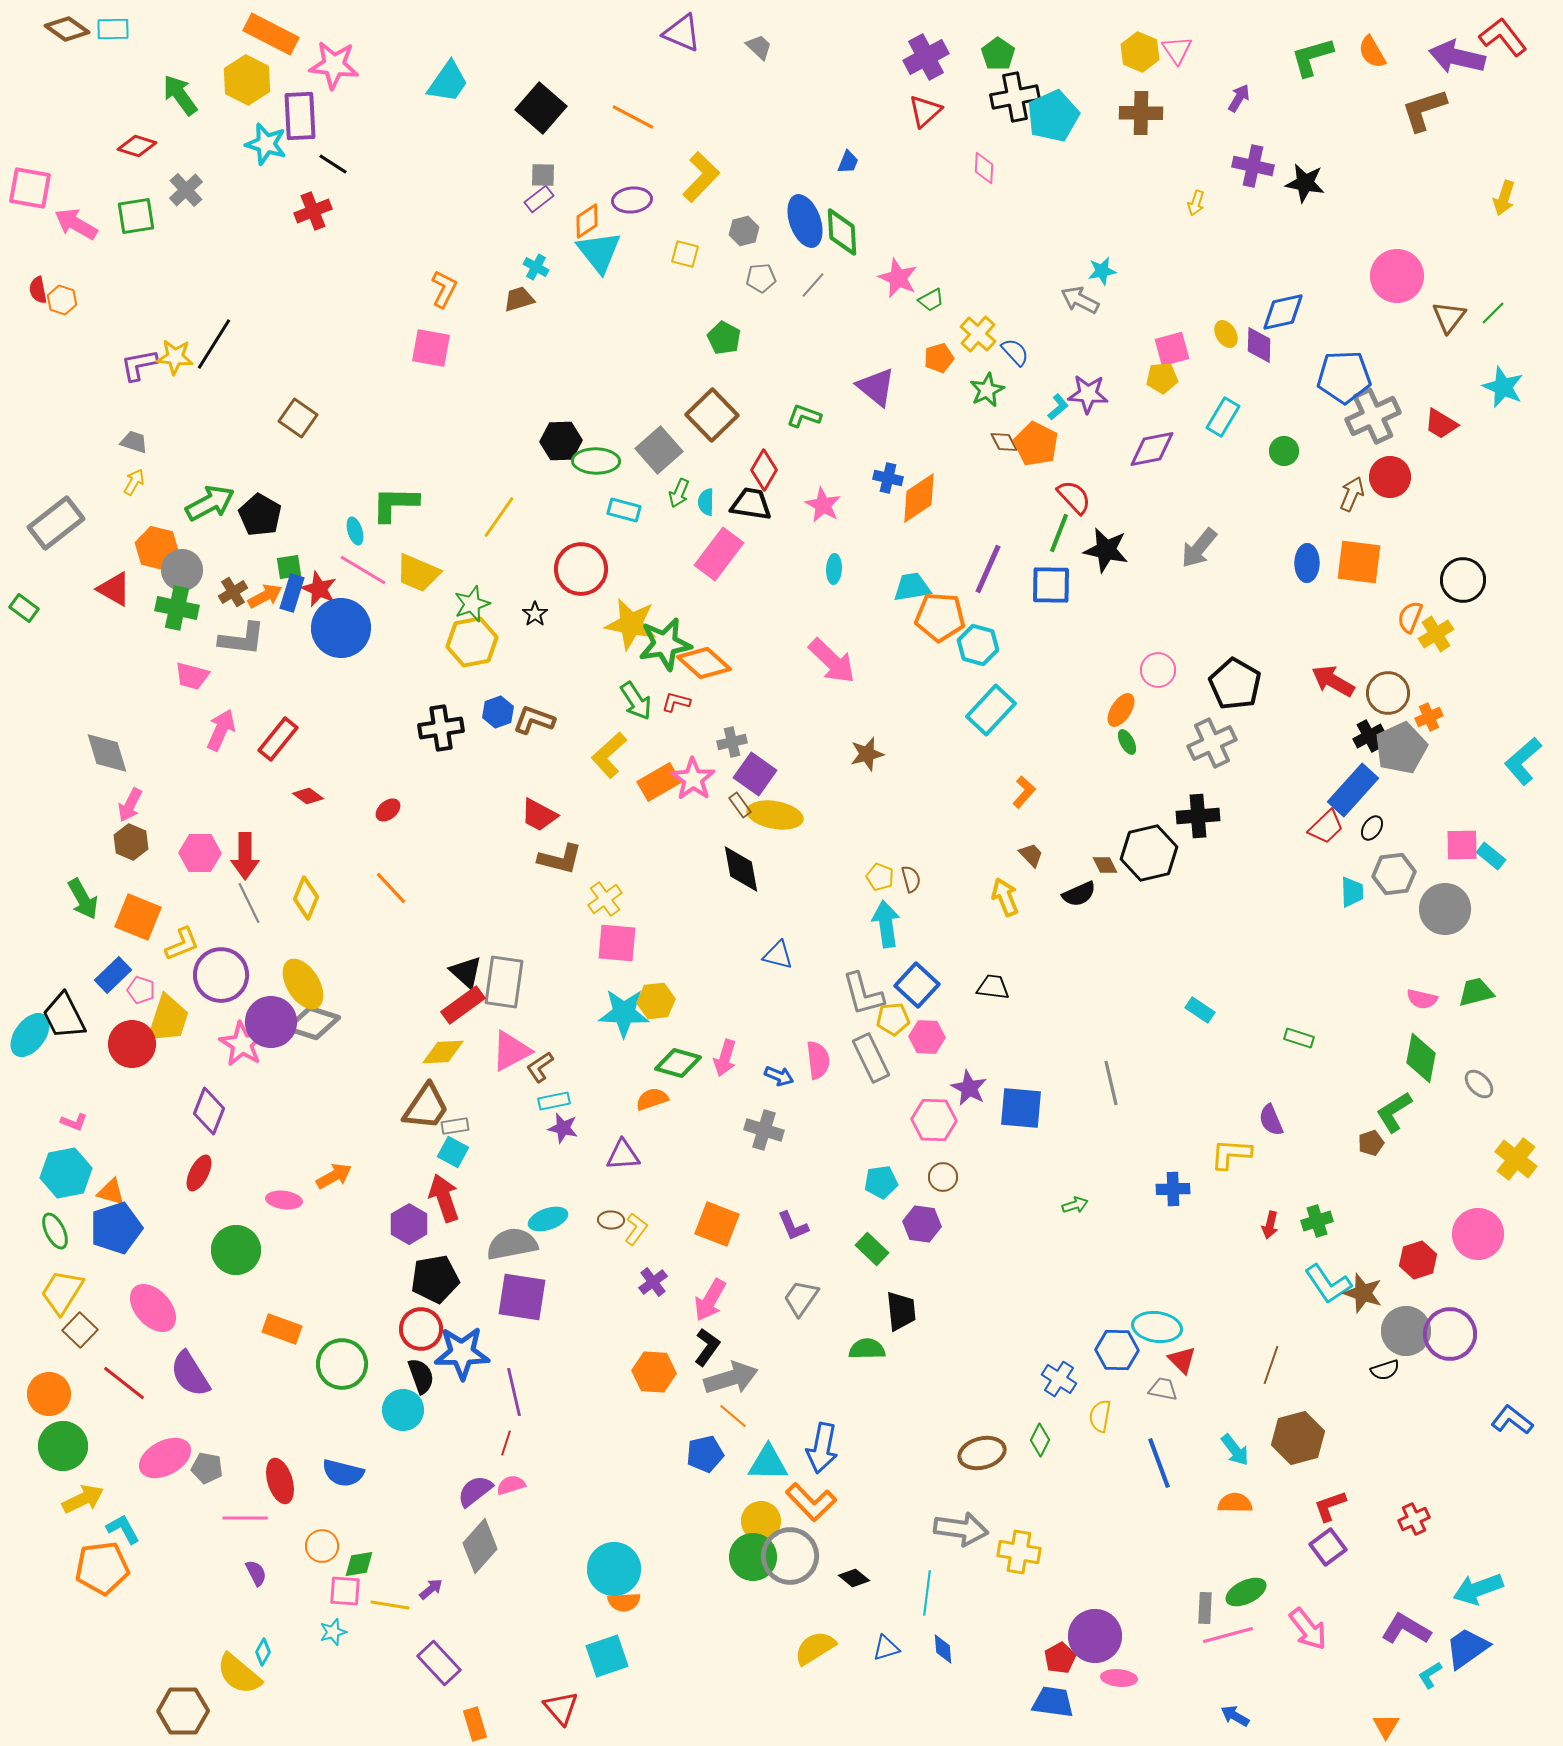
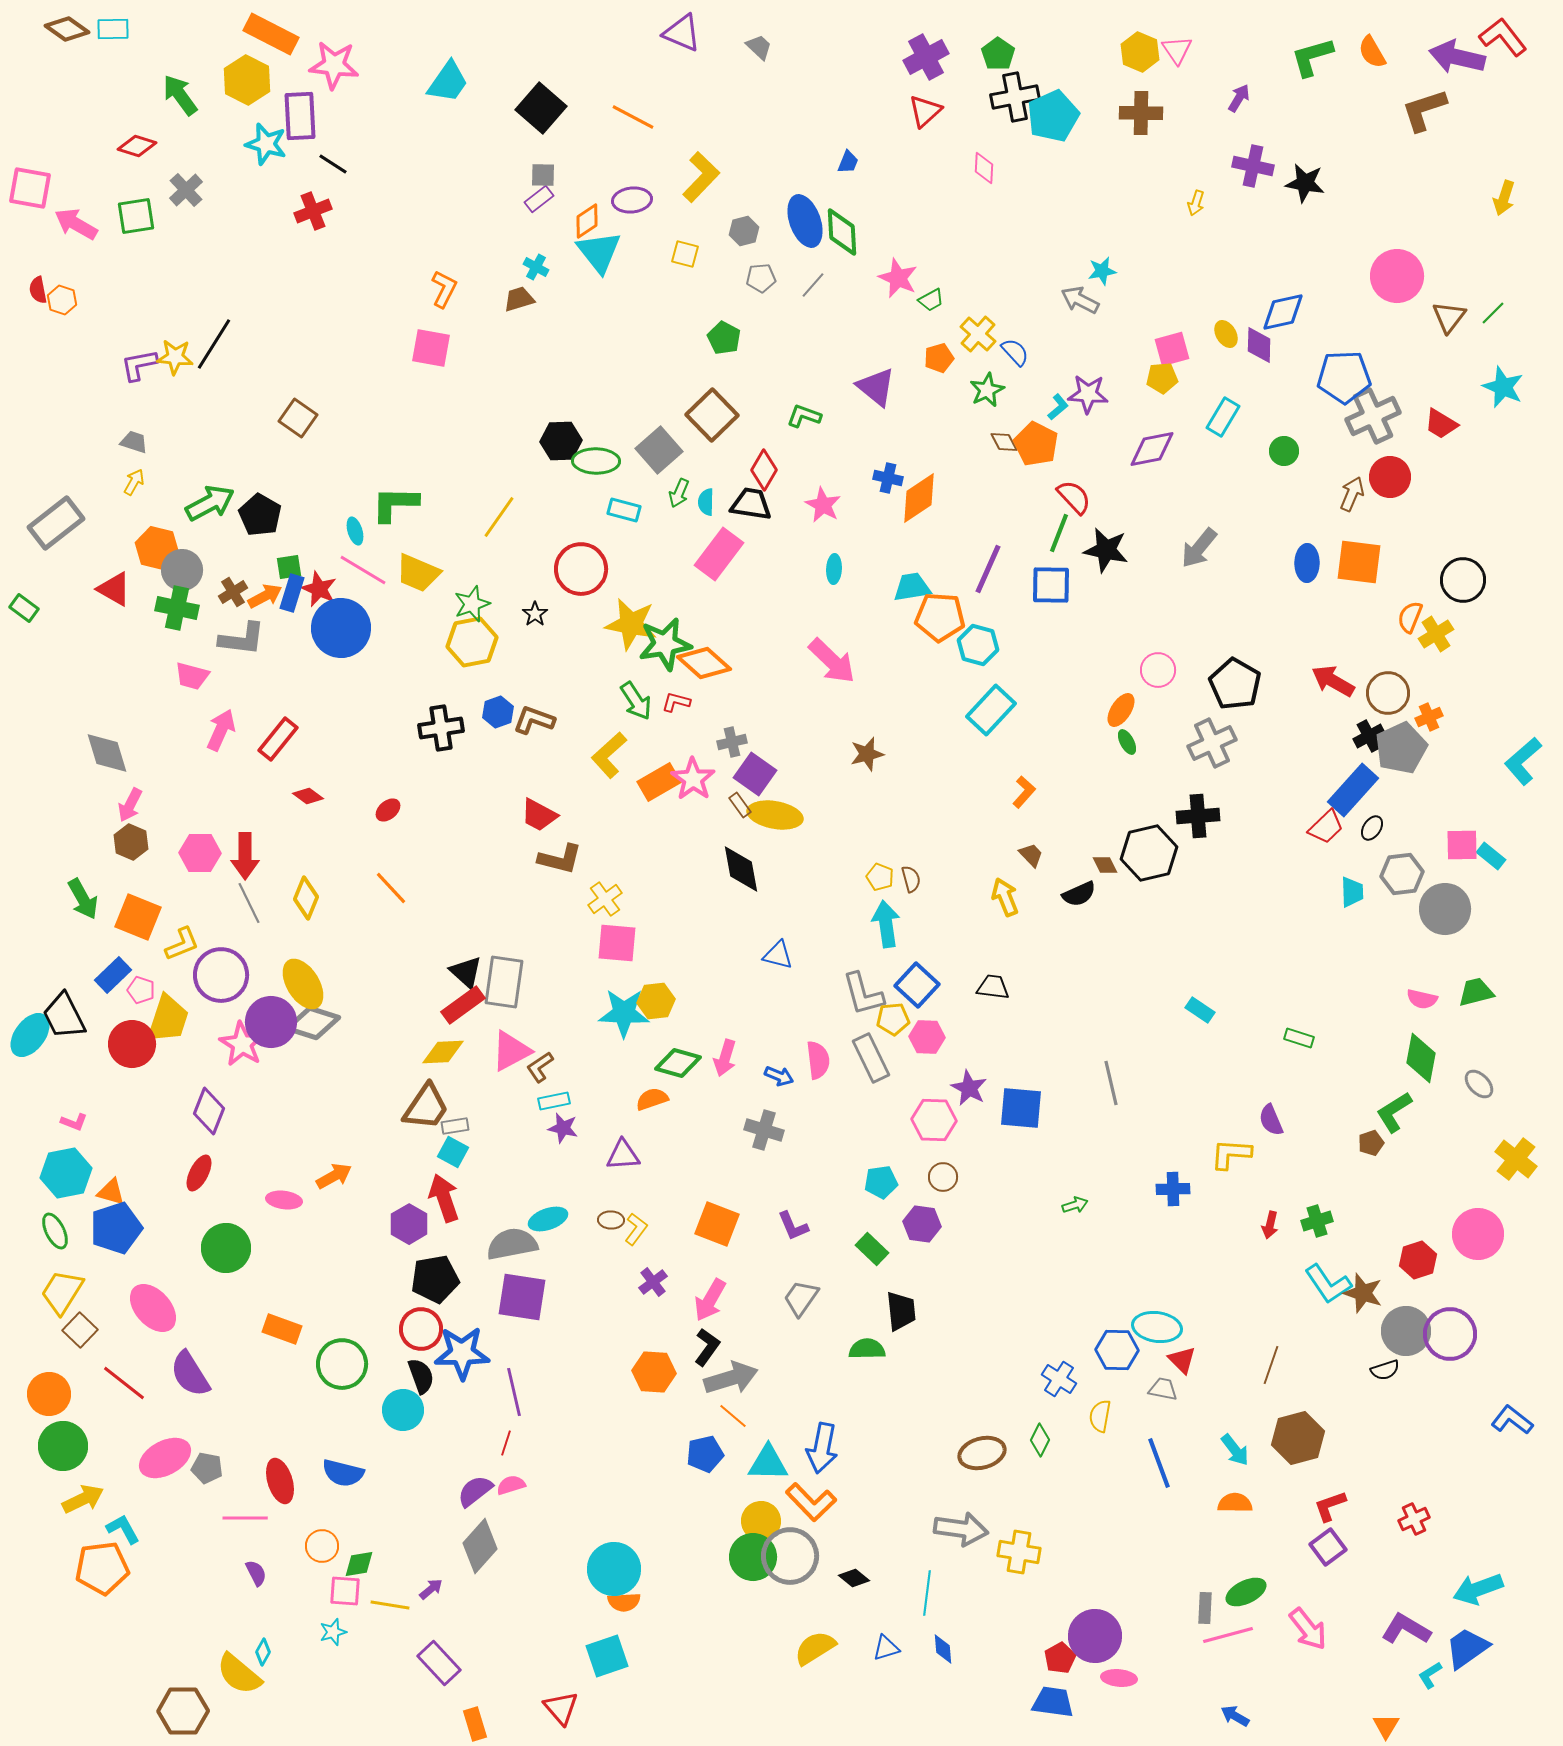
gray hexagon at (1394, 874): moved 8 px right
green circle at (236, 1250): moved 10 px left, 2 px up
